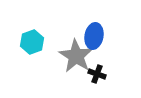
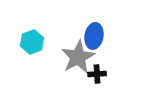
gray star: moved 2 px right, 1 px down; rotated 12 degrees clockwise
black cross: rotated 24 degrees counterclockwise
